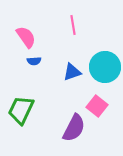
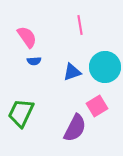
pink line: moved 7 px right
pink semicircle: moved 1 px right
pink square: rotated 20 degrees clockwise
green trapezoid: moved 3 px down
purple semicircle: moved 1 px right
